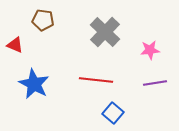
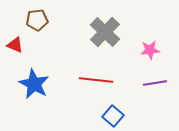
brown pentagon: moved 6 px left; rotated 15 degrees counterclockwise
blue square: moved 3 px down
